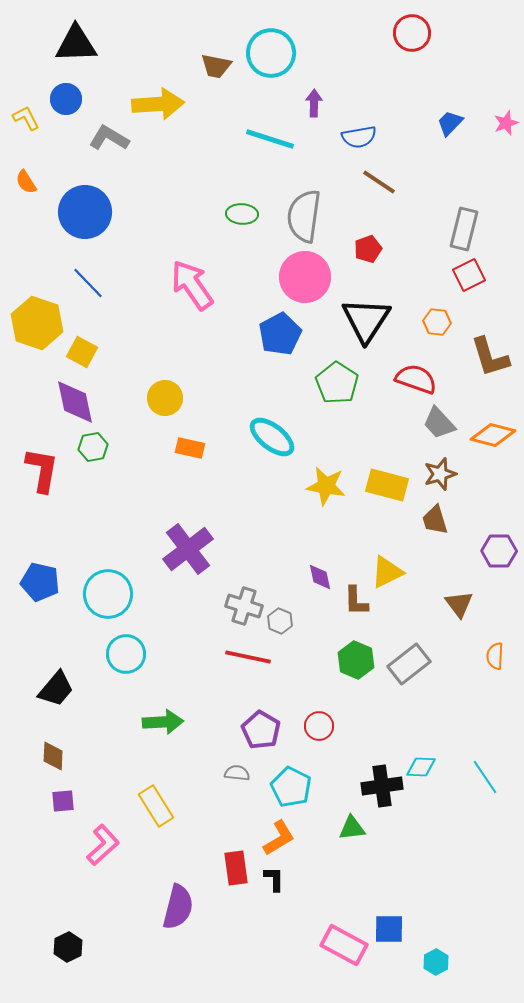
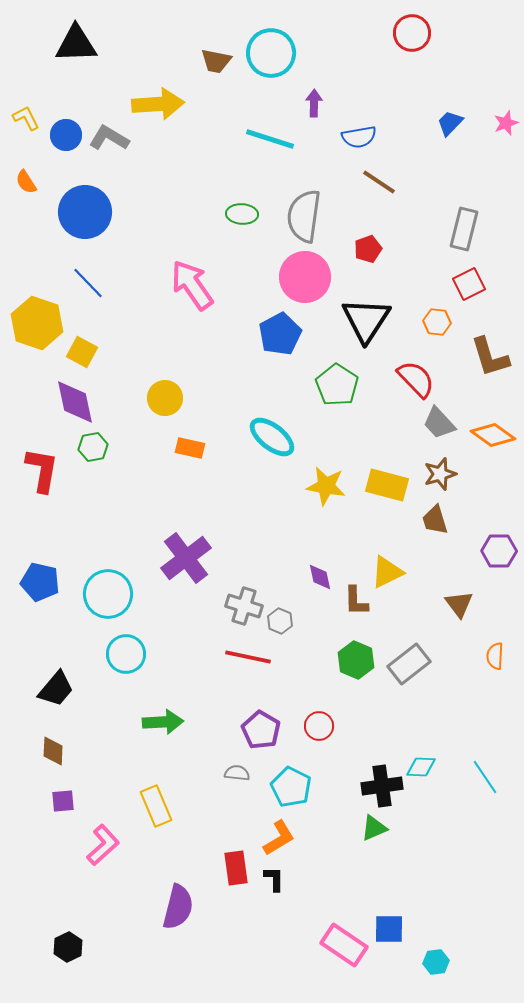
brown trapezoid at (216, 66): moved 5 px up
blue circle at (66, 99): moved 36 px down
red square at (469, 275): moved 9 px down
red semicircle at (416, 379): rotated 27 degrees clockwise
green pentagon at (337, 383): moved 2 px down
orange diamond at (493, 435): rotated 21 degrees clockwise
purple cross at (188, 549): moved 2 px left, 9 px down
brown diamond at (53, 756): moved 5 px up
yellow rectangle at (156, 806): rotated 9 degrees clockwise
green triangle at (352, 828): moved 22 px right; rotated 16 degrees counterclockwise
pink rectangle at (344, 945): rotated 6 degrees clockwise
cyan hexagon at (436, 962): rotated 20 degrees clockwise
